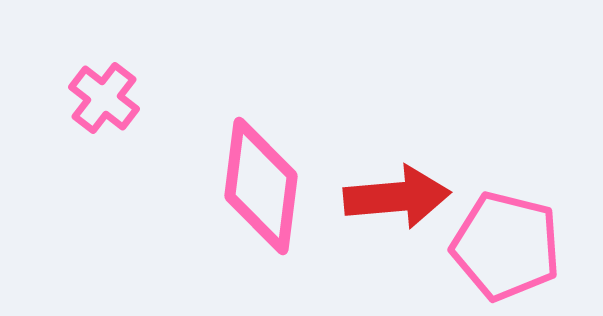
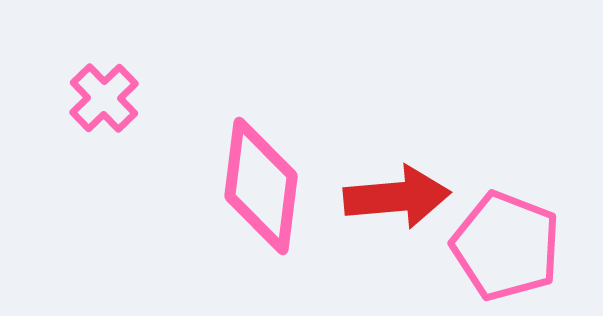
pink cross: rotated 8 degrees clockwise
pink pentagon: rotated 7 degrees clockwise
